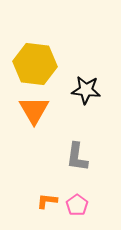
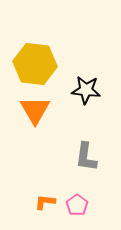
orange triangle: moved 1 px right
gray L-shape: moved 9 px right
orange L-shape: moved 2 px left, 1 px down
